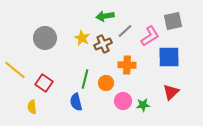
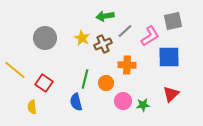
red triangle: moved 2 px down
